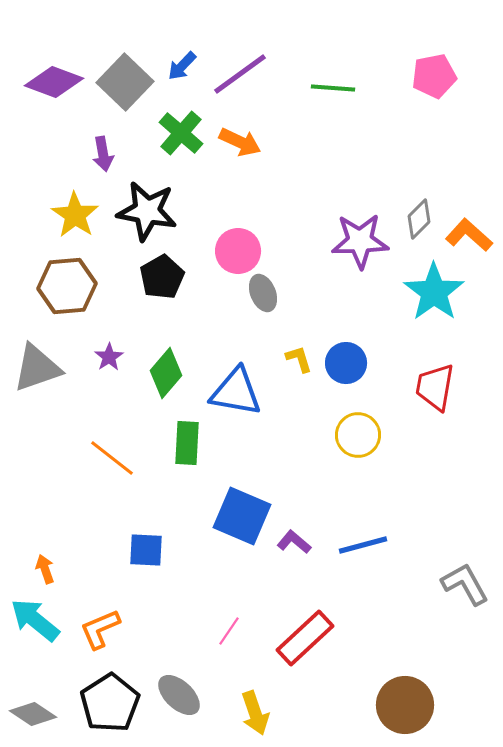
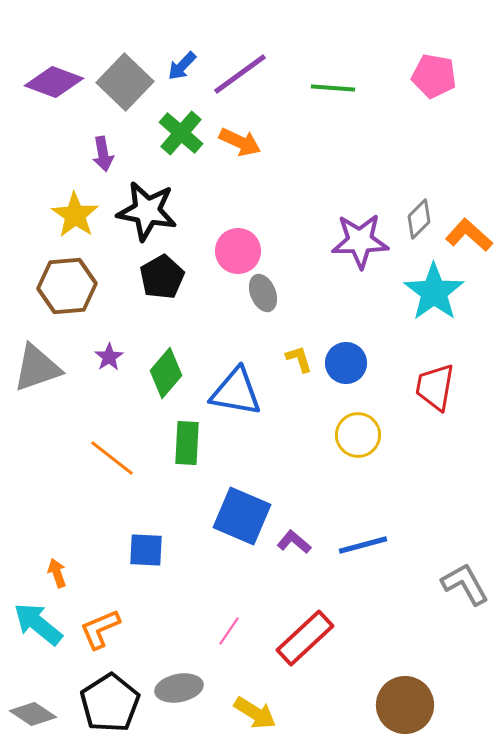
pink pentagon at (434, 76): rotated 21 degrees clockwise
orange arrow at (45, 569): moved 12 px right, 4 px down
cyan arrow at (35, 620): moved 3 px right, 4 px down
gray ellipse at (179, 695): moved 7 px up; rotated 54 degrees counterclockwise
yellow arrow at (255, 713): rotated 39 degrees counterclockwise
